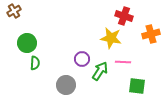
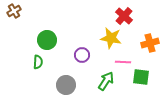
red cross: rotated 24 degrees clockwise
orange cross: moved 1 px left, 9 px down
green circle: moved 20 px right, 3 px up
purple circle: moved 4 px up
green semicircle: moved 3 px right, 1 px up
green arrow: moved 6 px right, 10 px down
green square: moved 4 px right, 9 px up
